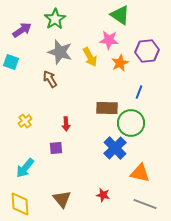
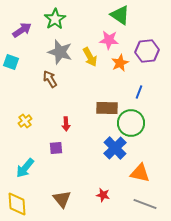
yellow diamond: moved 3 px left
